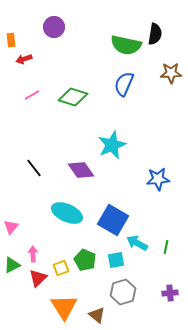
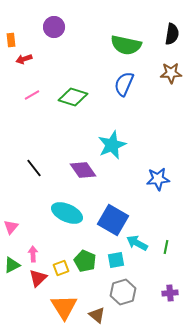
black semicircle: moved 17 px right
purple diamond: moved 2 px right
green pentagon: moved 1 px down
